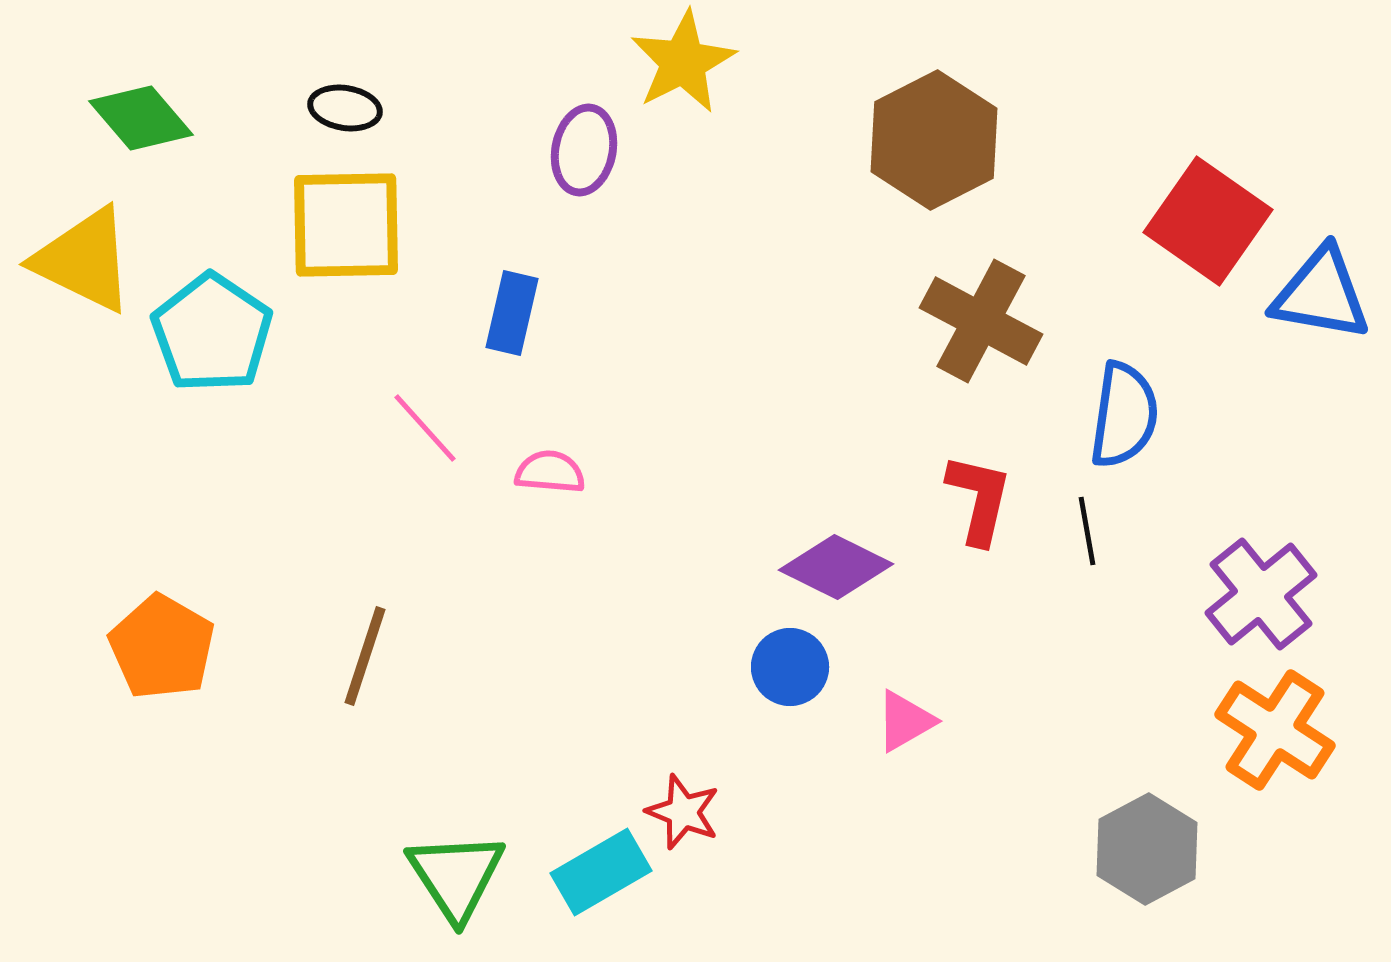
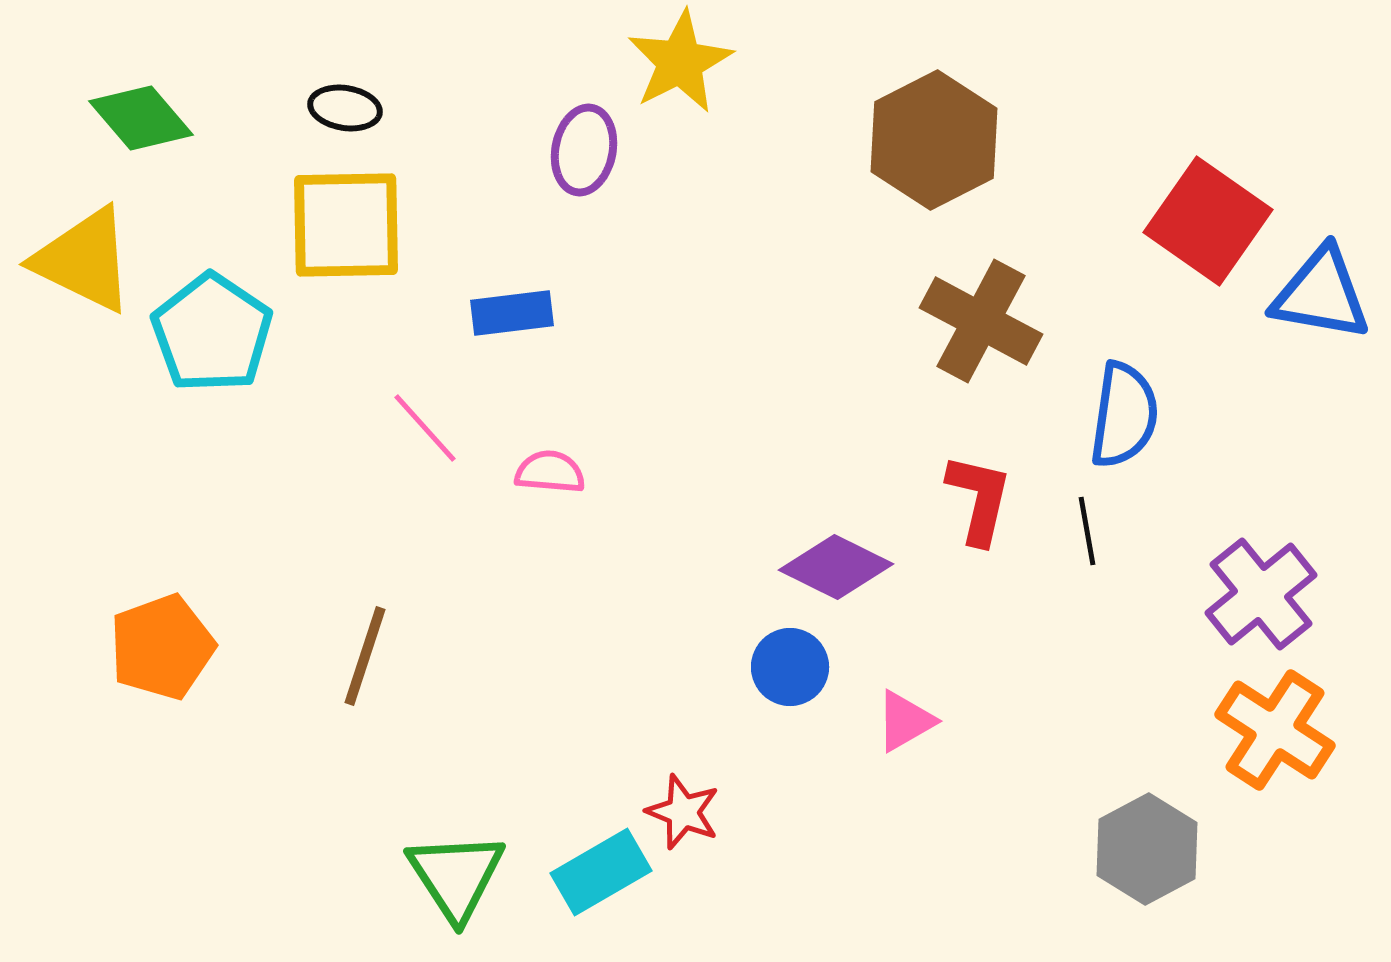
yellow star: moved 3 px left
blue rectangle: rotated 70 degrees clockwise
orange pentagon: rotated 22 degrees clockwise
